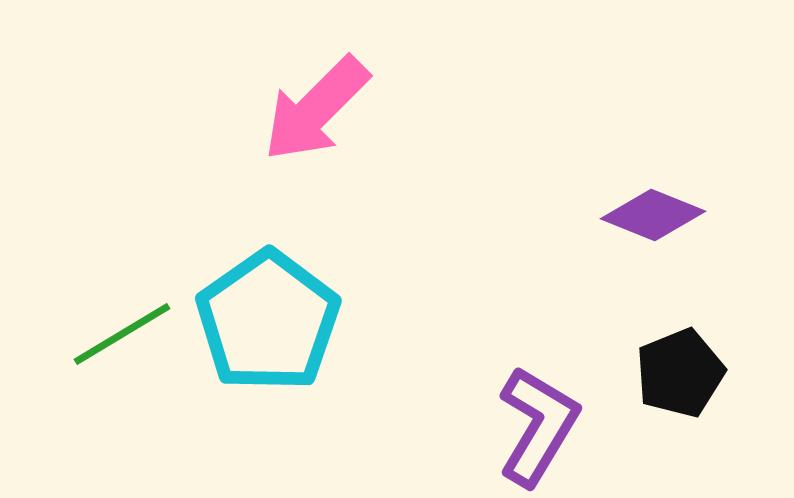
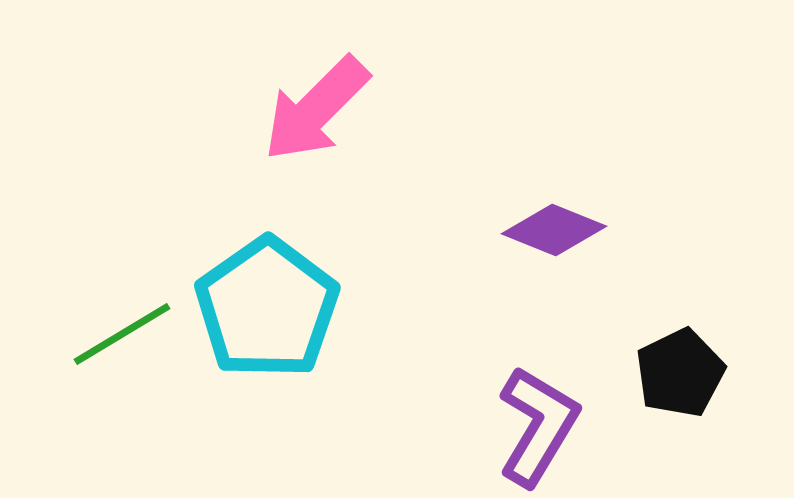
purple diamond: moved 99 px left, 15 px down
cyan pentagon: moved 1 px left, 13 px up
black pentagon: rotated 4 degrees counterclockwise
